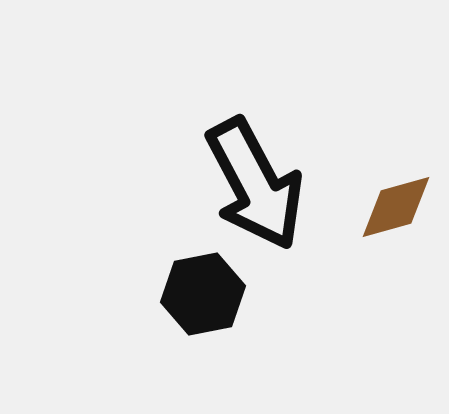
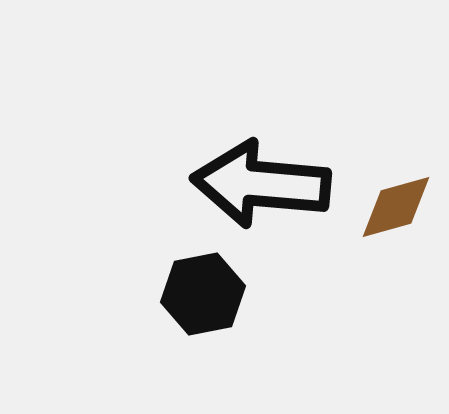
black arrow: moved 6 px right; rotated 123 degrees clockwise
